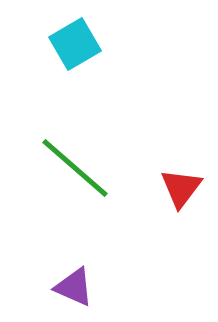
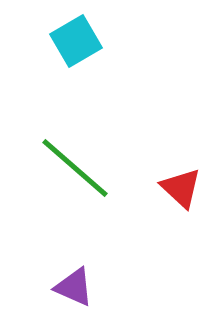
cyan square: moved 1 px right, 3 px up
red triangle: rotated 24 degrees counterclockwise
